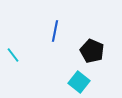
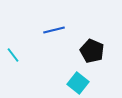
blue line: moved 1 px left, 1 px up; rotated 65 degrees clockwise
cyan square: moved 1 px left, 1 px down
